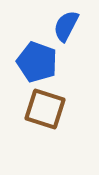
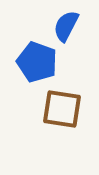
brown square: moved 17 px right; rotated 9 degrees counterclockwise
